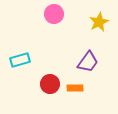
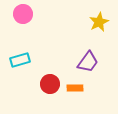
pink circle: moved 31 px left
